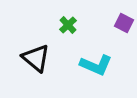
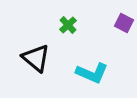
cyan L-shape: moved 4 px left, 8 px down
